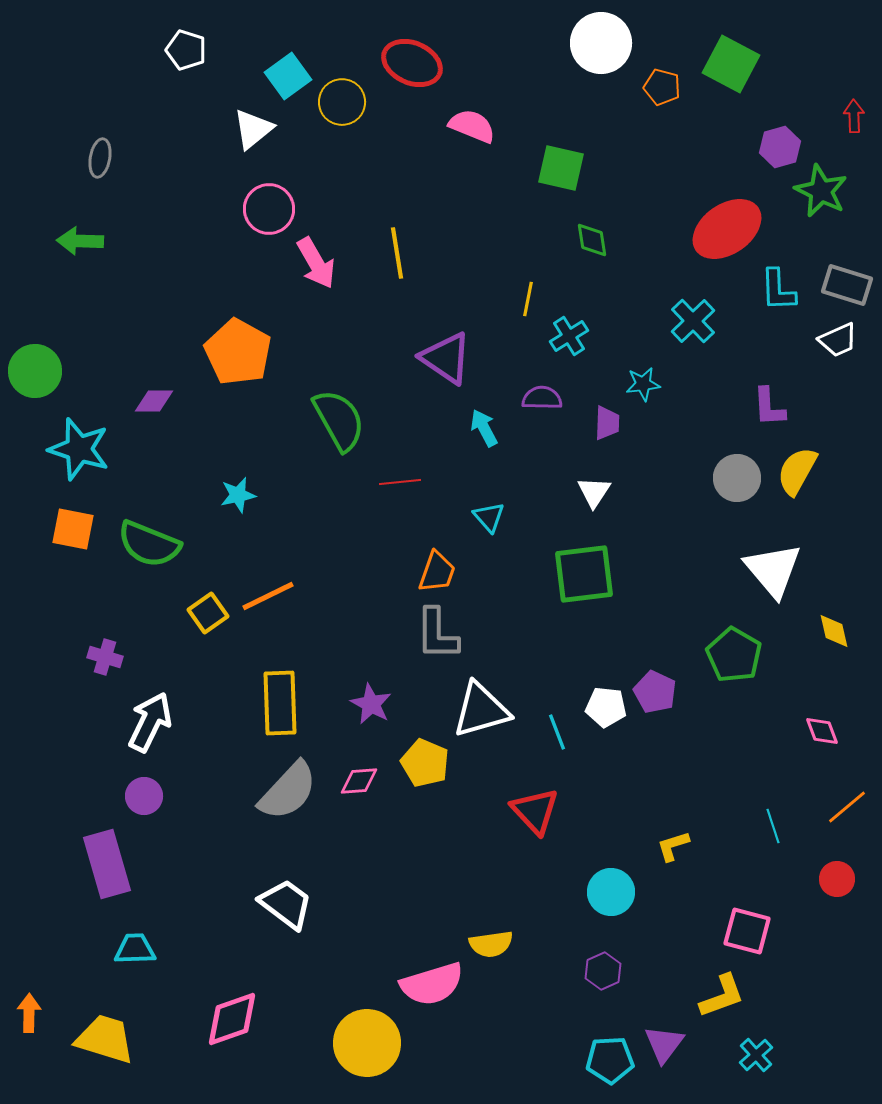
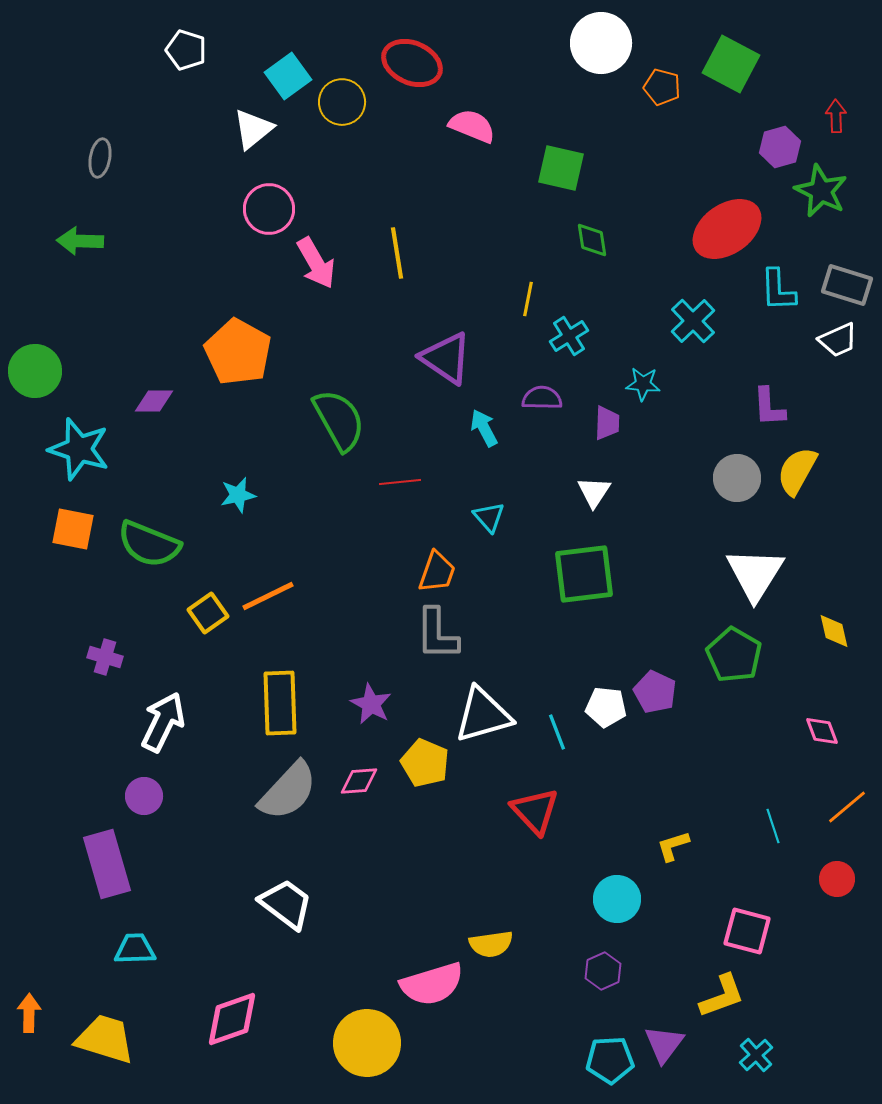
red arrow at (854, 116): moved 18 px left
cyan star at (643, 384): rotated 12 degrees clockwise
white triangle at (773, 570): moved 18 px left, 4 px down; rotated 12 degrees clockwise
white triangle at (481, 710): moved 2 px right, 5 px down
white arrow at (150, 722): moved 13 px right
cyan circle at (611, 892): moved 6 px right, 7 px down
